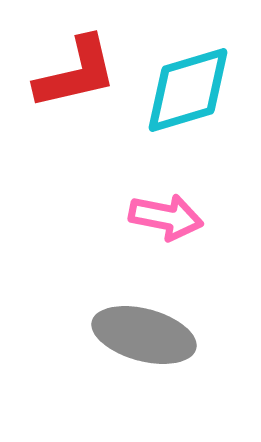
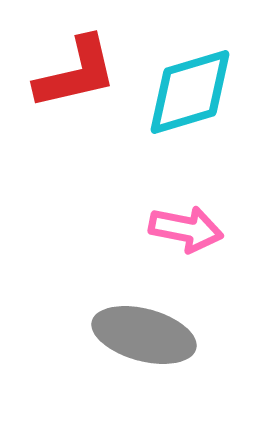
cyan diamond: moved 2 px right, 2 px down
pink arrow: moved 20 px right, 12 px down
